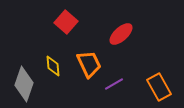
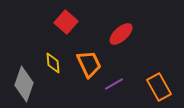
yellow diamond: moved 3 px up
